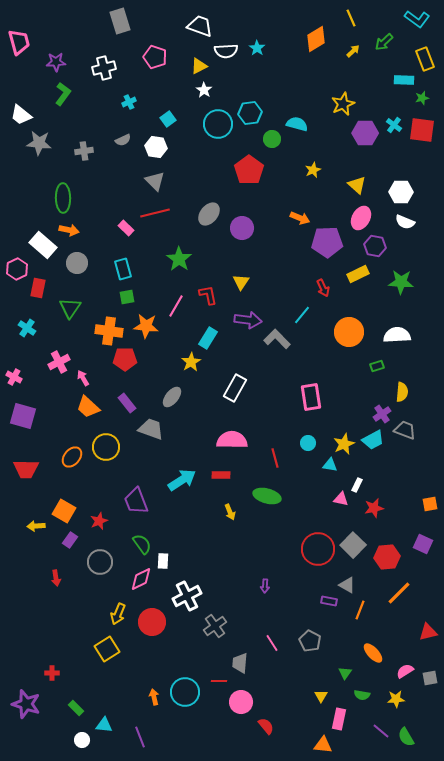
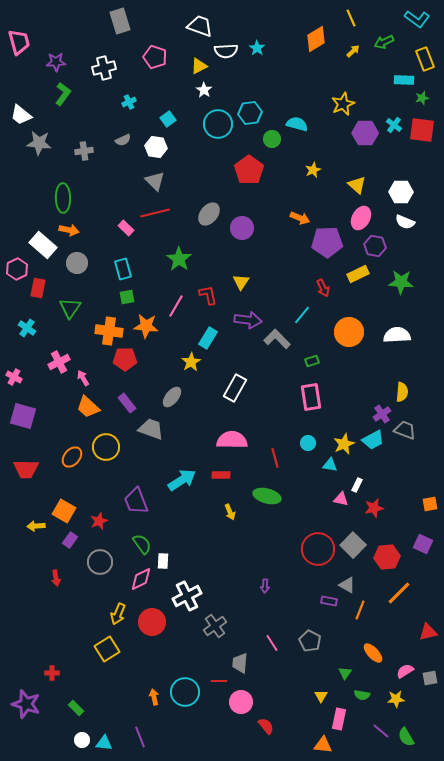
green arrow at (384, 42): rotated 18 degrees clockwise
green rectangle at (377, 366): moved 65 px left, 5 px up
cyan triangle at (104, 725): moved 18 px down
